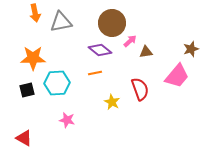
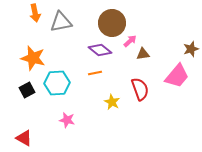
brown triangle: moved 3 px left, 2 px down
orange star: rotated 15 degrees clockwise
black square: rotated 14 degrees counterclockwise
